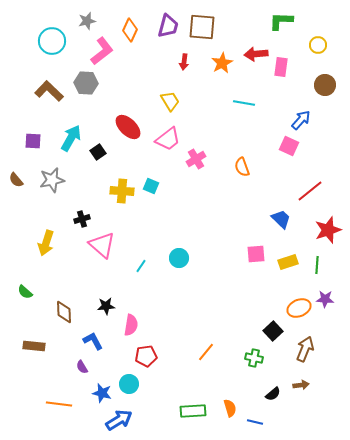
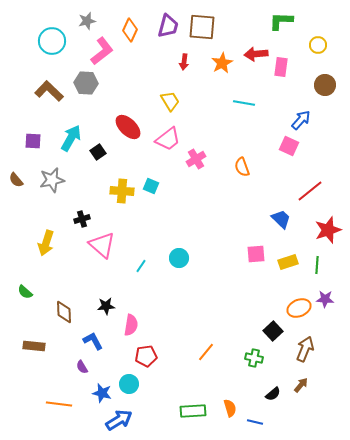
brown arrow at (301, 385): rotated 42 degrees counterclockwise
